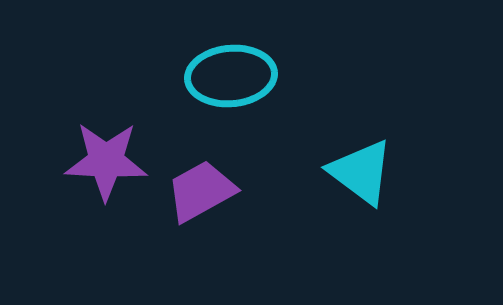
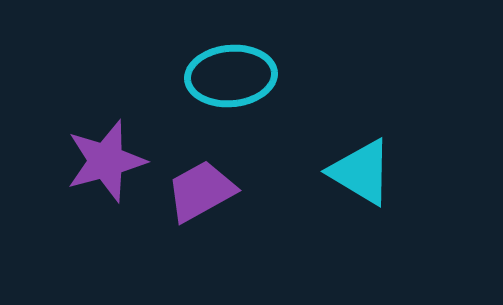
purple star: rotated 18 degrees counterclockwise
cyan triangle: rotated 6 degrees counterclockwise
